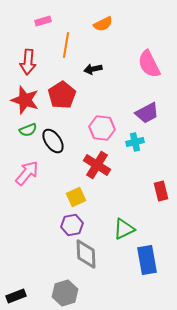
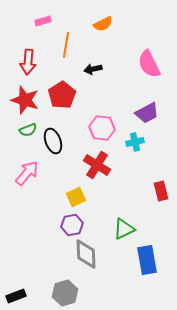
black ellipse: rotated 15 degrees clockwise
